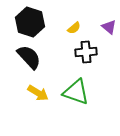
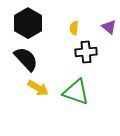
black hexagon: moved 2 px left, 1 px down; rotated 12 degrees clockwise
yellow semicircle: rotated 136 degrees clockwise
black semicircle: moved 3 px left, 2 px down
yellow arrow: moved 5 px up
